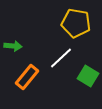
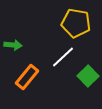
green arrow: moved 1 px up
white line: moved 2 px right, 1 px up
green square: rotated 15 degrees clockwise
